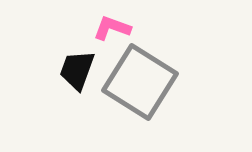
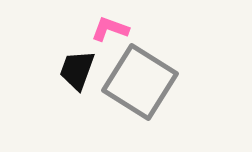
pink L-shape: moved 2 px left, 1 px down
